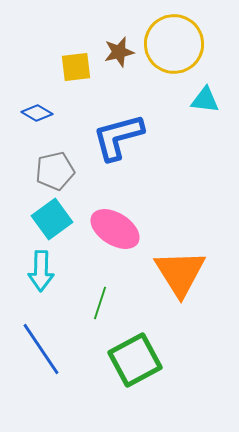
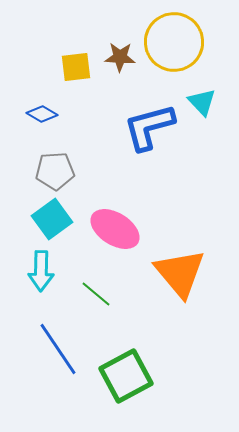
yellow circle: moved 2 px up
brown star: moved 1 px right, 5 px down; rotated 16 degrees clockwise
cyan triangle: moved 3 px left, 2 px down; rotated 40 degrees clockwise
blue diamond: moved 5 px right, 1 px down
blue L-shape: moved 31 px right, 10 px up
gray pentagon: rotated 9 degrees clockwise
orange triangle: rotated 8 degrees counterclockwise
green line: moved 4 px left, 9 px up; rotated 68 degrees counterclockwise
blue line: moved 17 px right
green square: moved 9 px left, 16 px down
